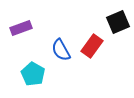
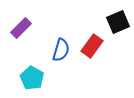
purple rectangle: rotated 25 degrees counterclockwise
blue semicircle: rotated 135 degrees counterclockwise
cyan pentagon: moved 1 px left, 4 px down
